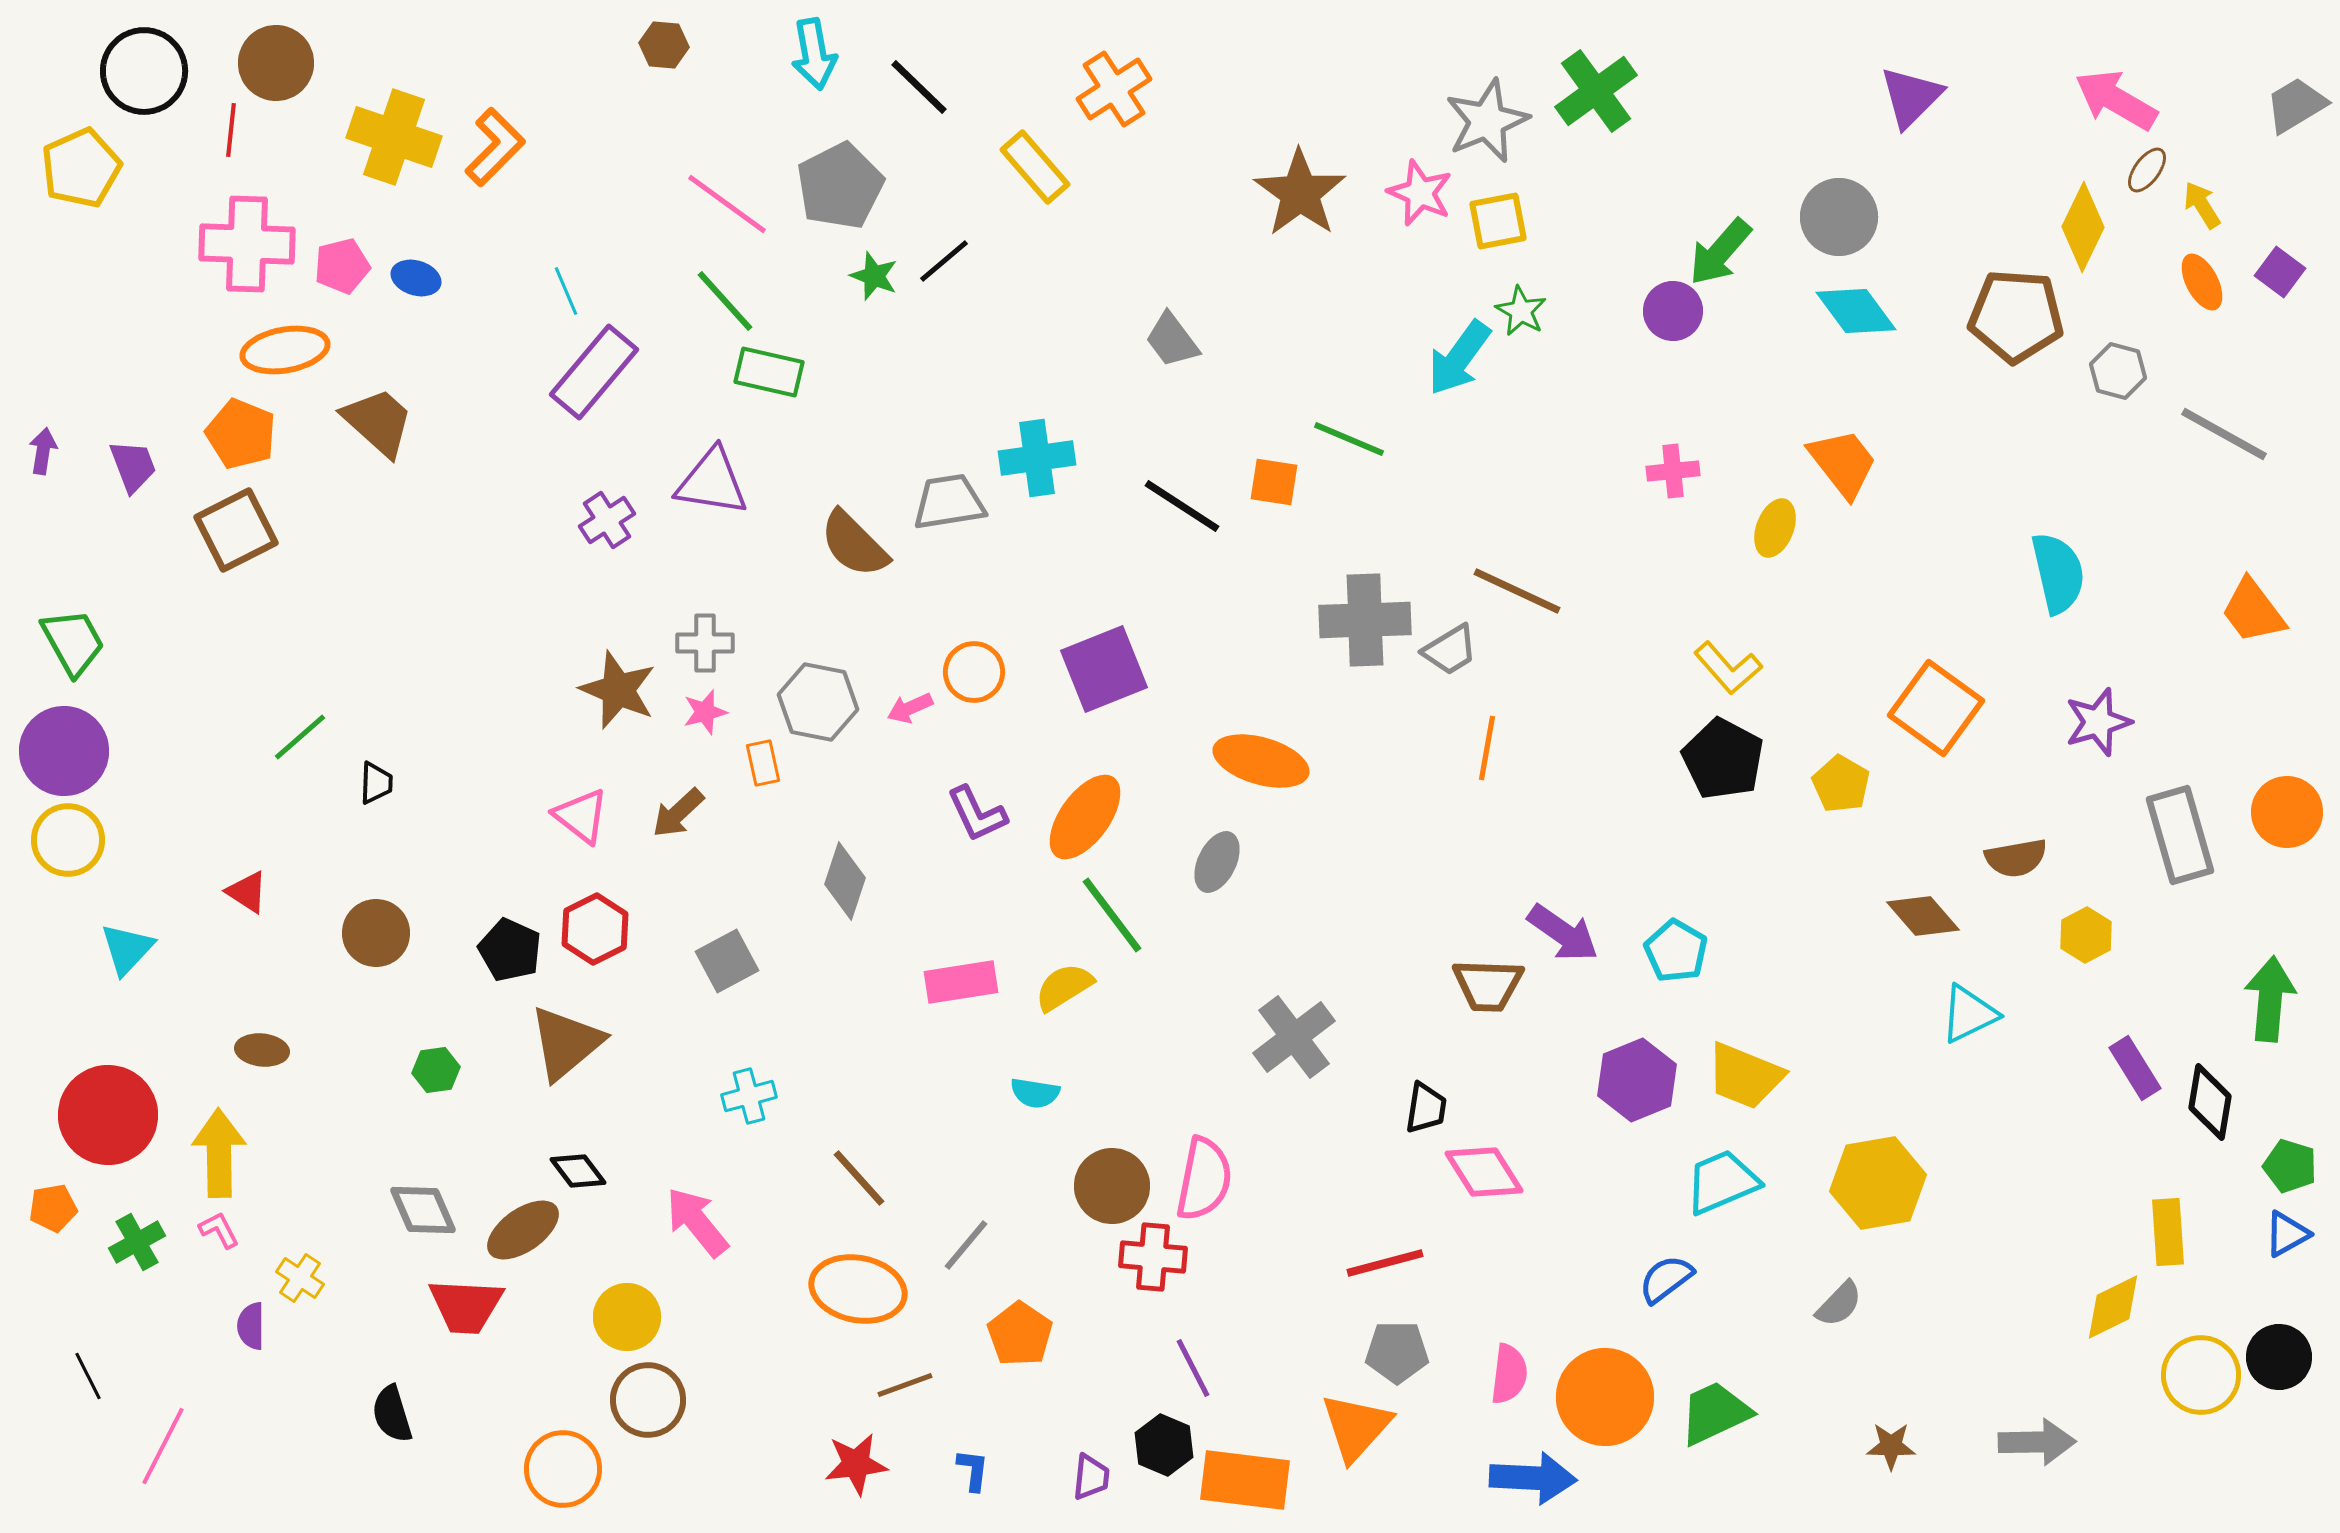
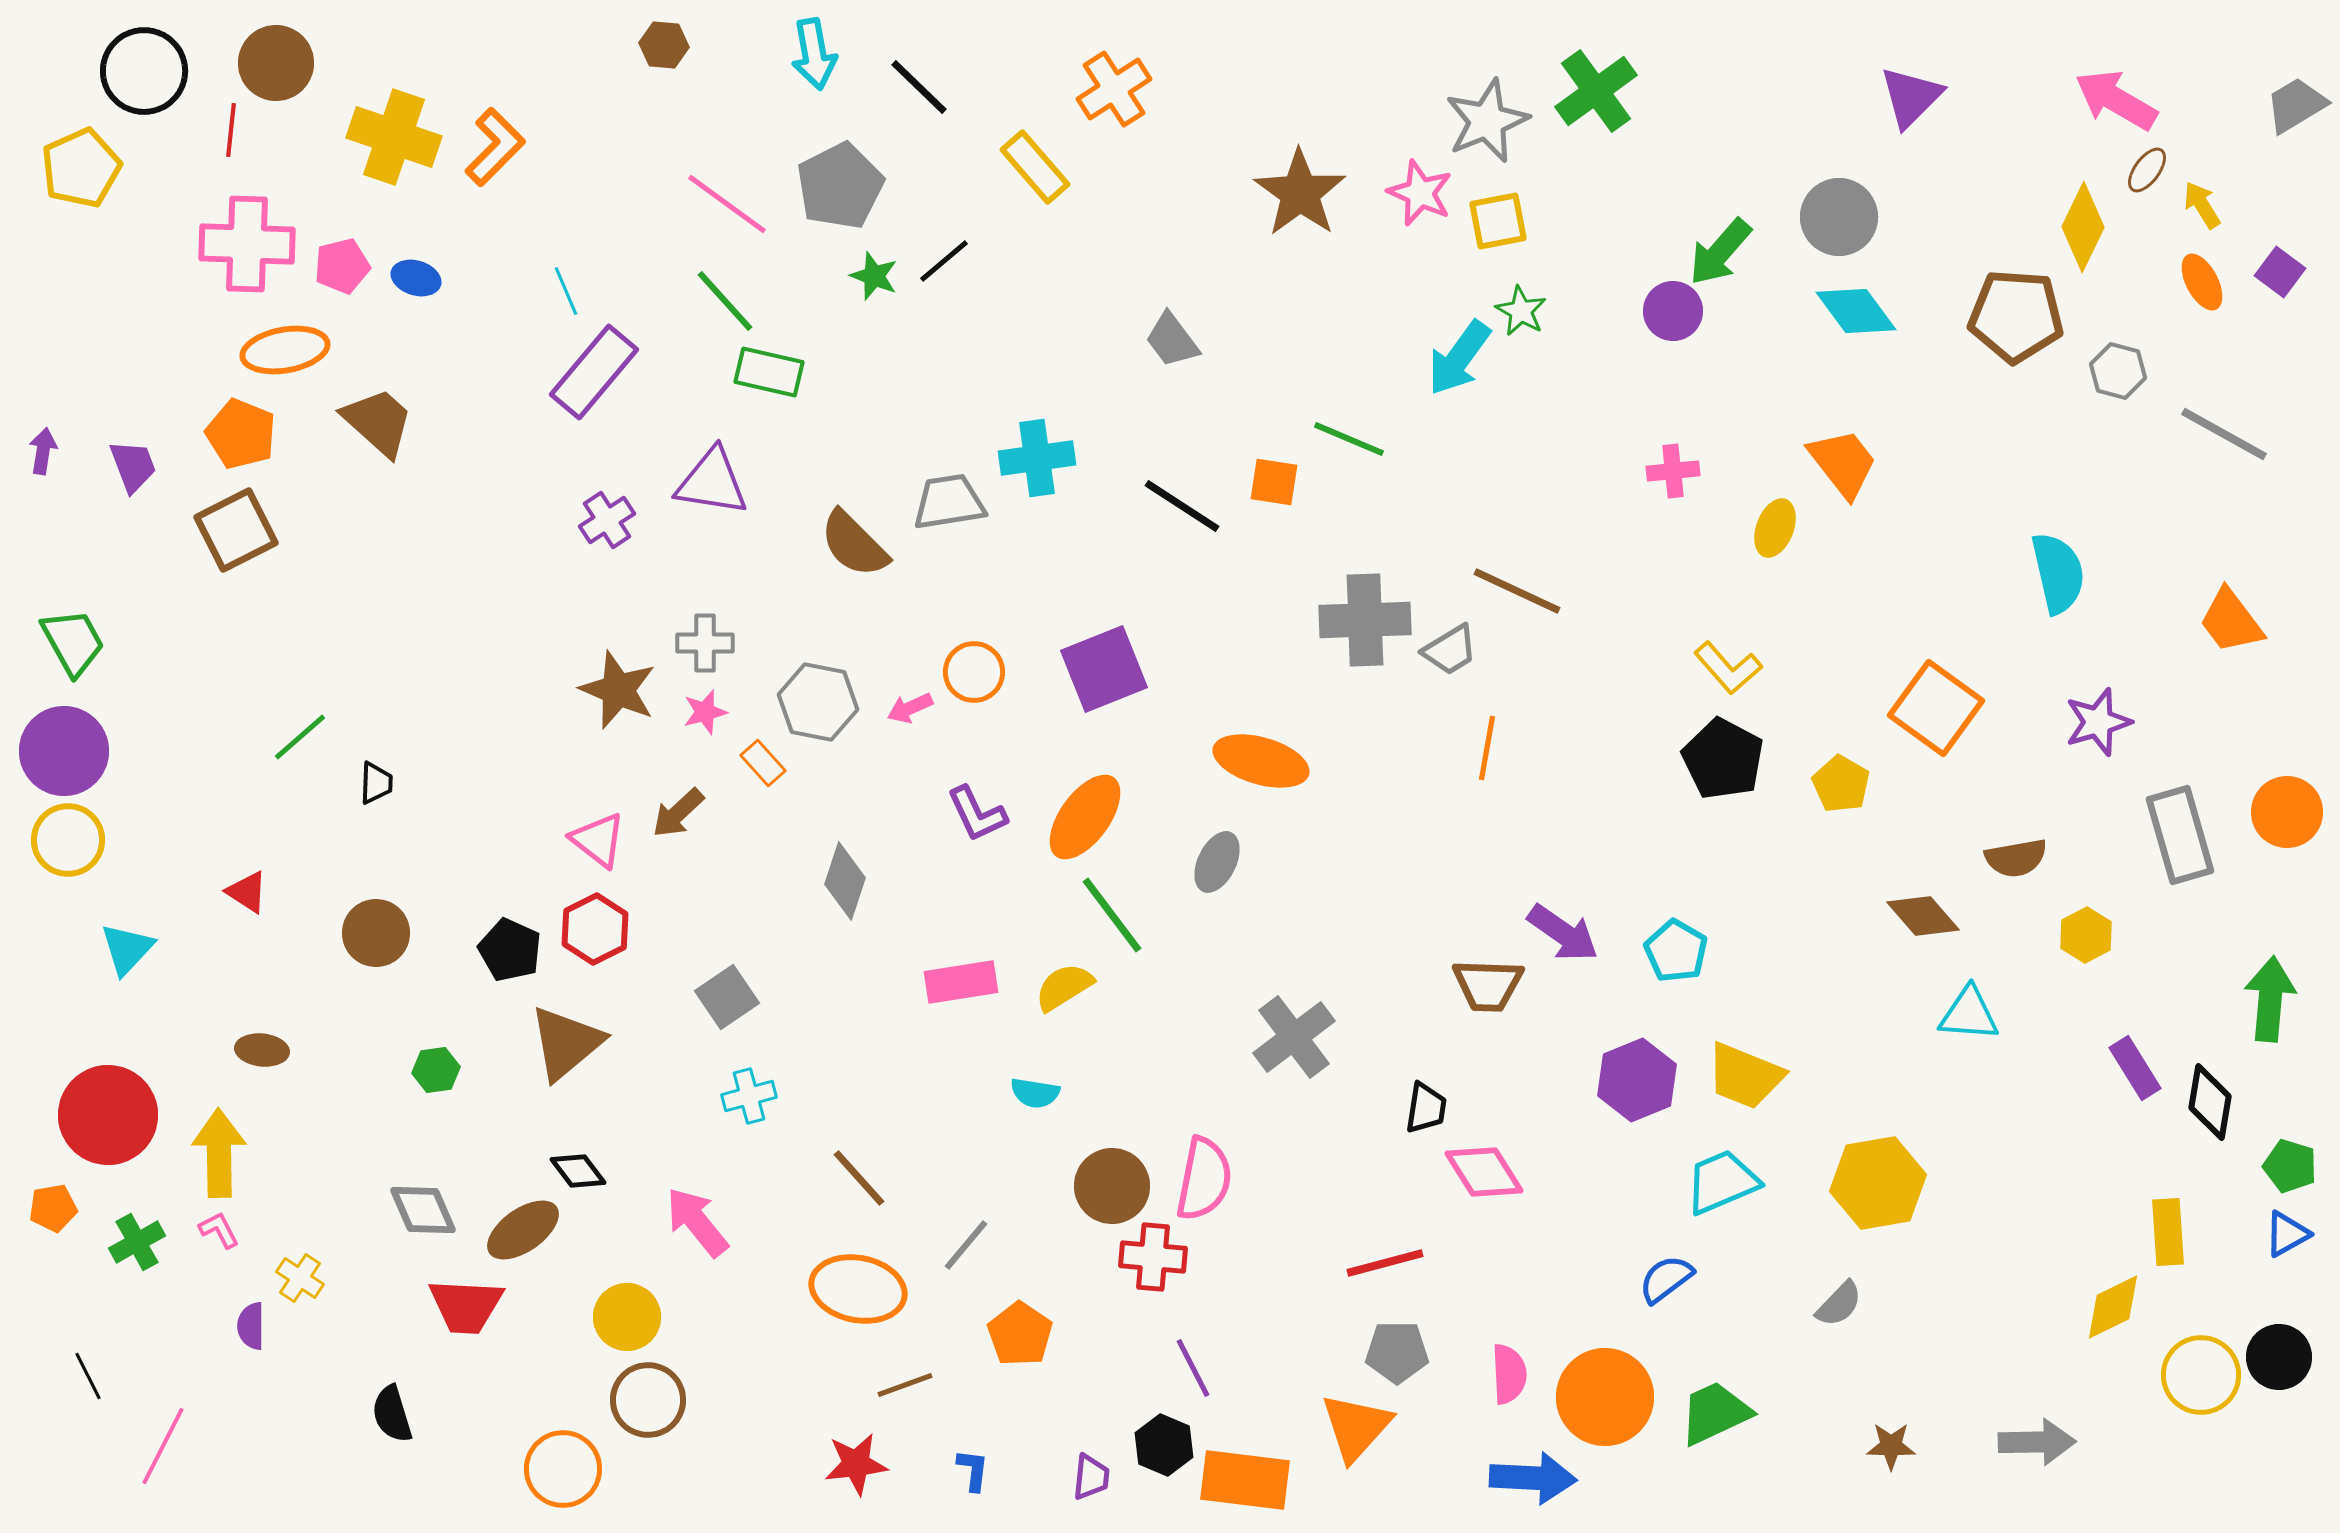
orange trapezoid at (2253, 611): moved 22 px left, 10 px down
orange rectangle at (763, 763): rotated 30 degrees counterclockwise
pink triangle at (581, 816): moved 17 px right, 24 px down
gray square at (727, 961): moved 36 px down; rotated 6 degrees counterclockwise
cyan triangle at (1969, 1014): rotated 30 degrees clockwise
pink semicircle at (1509, 1374): rotated 10 degrees counterclockwise
